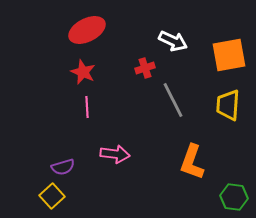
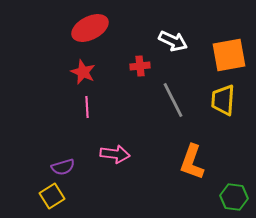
red ellipse: moved 3 px right, 2 px up
red cross: moved 5 px left, 2 px up; rotated 12 degrees clockwise
yellow trapezoid: moved 5 px left, 5 px up
yellow square: rotated 10 degrees clockwise
